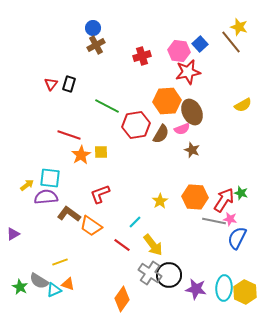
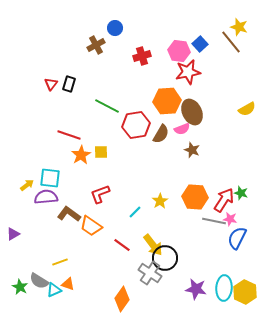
blue circle at (93, 28): moved 22 px right
yellow semicircle at (243, 105): moved 4 px right, 4 px down
cyan line at (135, 222): moved 10 px up
black circle at (169, 275): moved 4 px left, 17 px up
